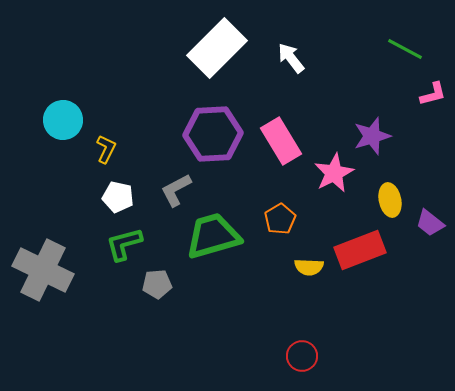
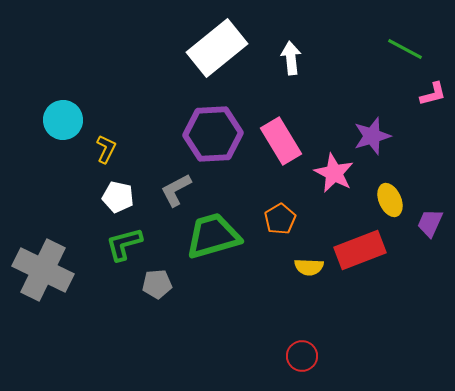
white rectangle: rotated 6 degrees clockwise
white arrow: rotated 32 degrees clockwise
pink star: rotated 18 degrees counterclockwise
yellow ellipse: rotated 12 degrees counterclockwise
purple trapezoid: rotated 76 degrees clockwise
